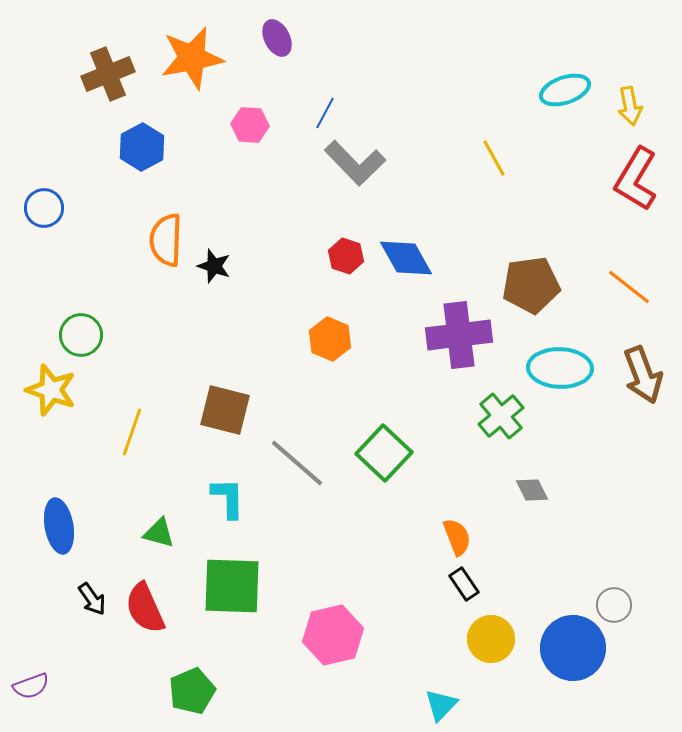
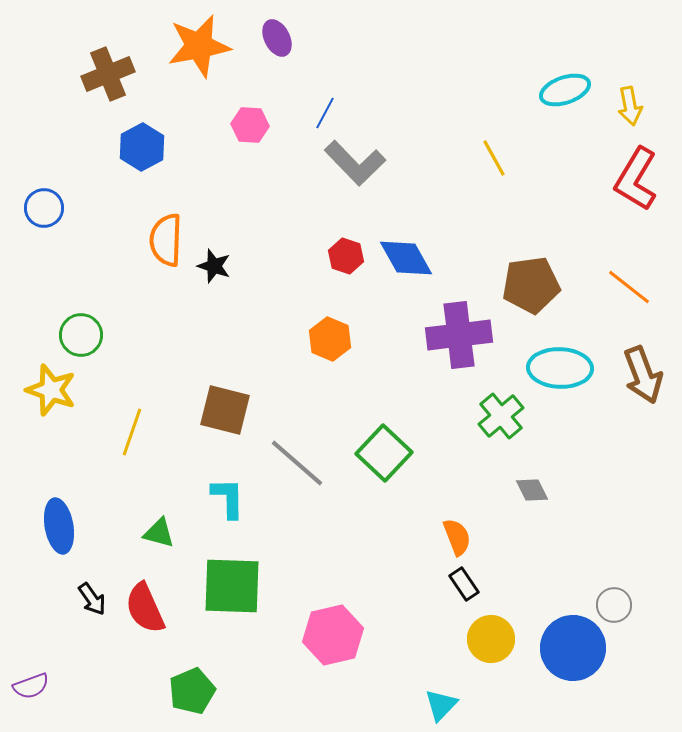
orange star at (192, 58): moved 7 px right, 12 px up
